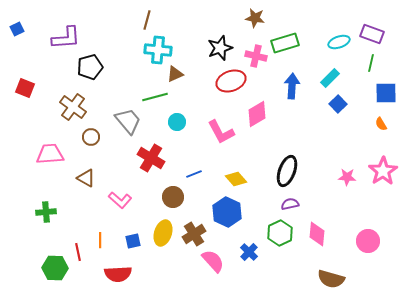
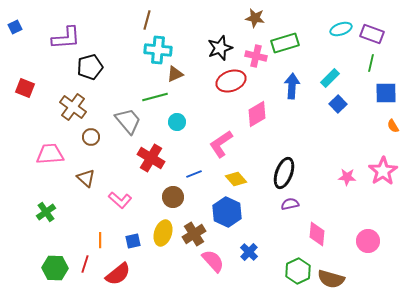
blue square at (17, 29): moved 2 px left, 2 px up
cyan ellipse at (339, 42): moved 2 px right, 13 px up
orange semicircle at (381, 124): moved 12 px right, 2 px down
pink L-shape at (221, 132): moved 12 px down; rotated 84 degrees clockwise
black ellipse at (287, 171): moved 3 px left, 2 px down
brown triangle at (86, 178): rotated 12 degrees clockwise
green cross at (46, 212): rotated 30 degrees counterclockwise
green hexagon at (280, 233): moved 18 px right, 38 px down
red line at (78, 252): moved 7 px right, 12 px down; rotated 30 degrees clockwise
red semicircle at (118, 274): rotated 36 degrees counterclockwise
